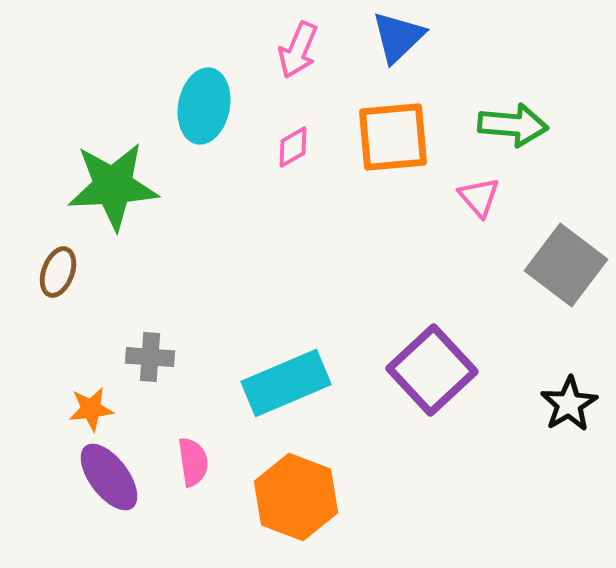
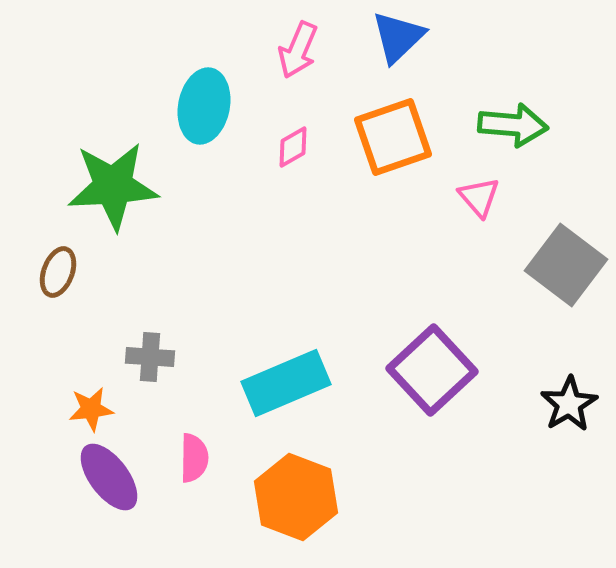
orange square: rotated 14 degrees counterclockwise
pink semicircle: moved 1 px right, 4 px up; rotated 9 degrees clockwise
